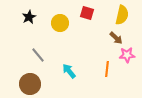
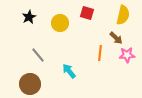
yellow semicircle: moved 1 px right
orange line: moved 7 px left, 16 px up
